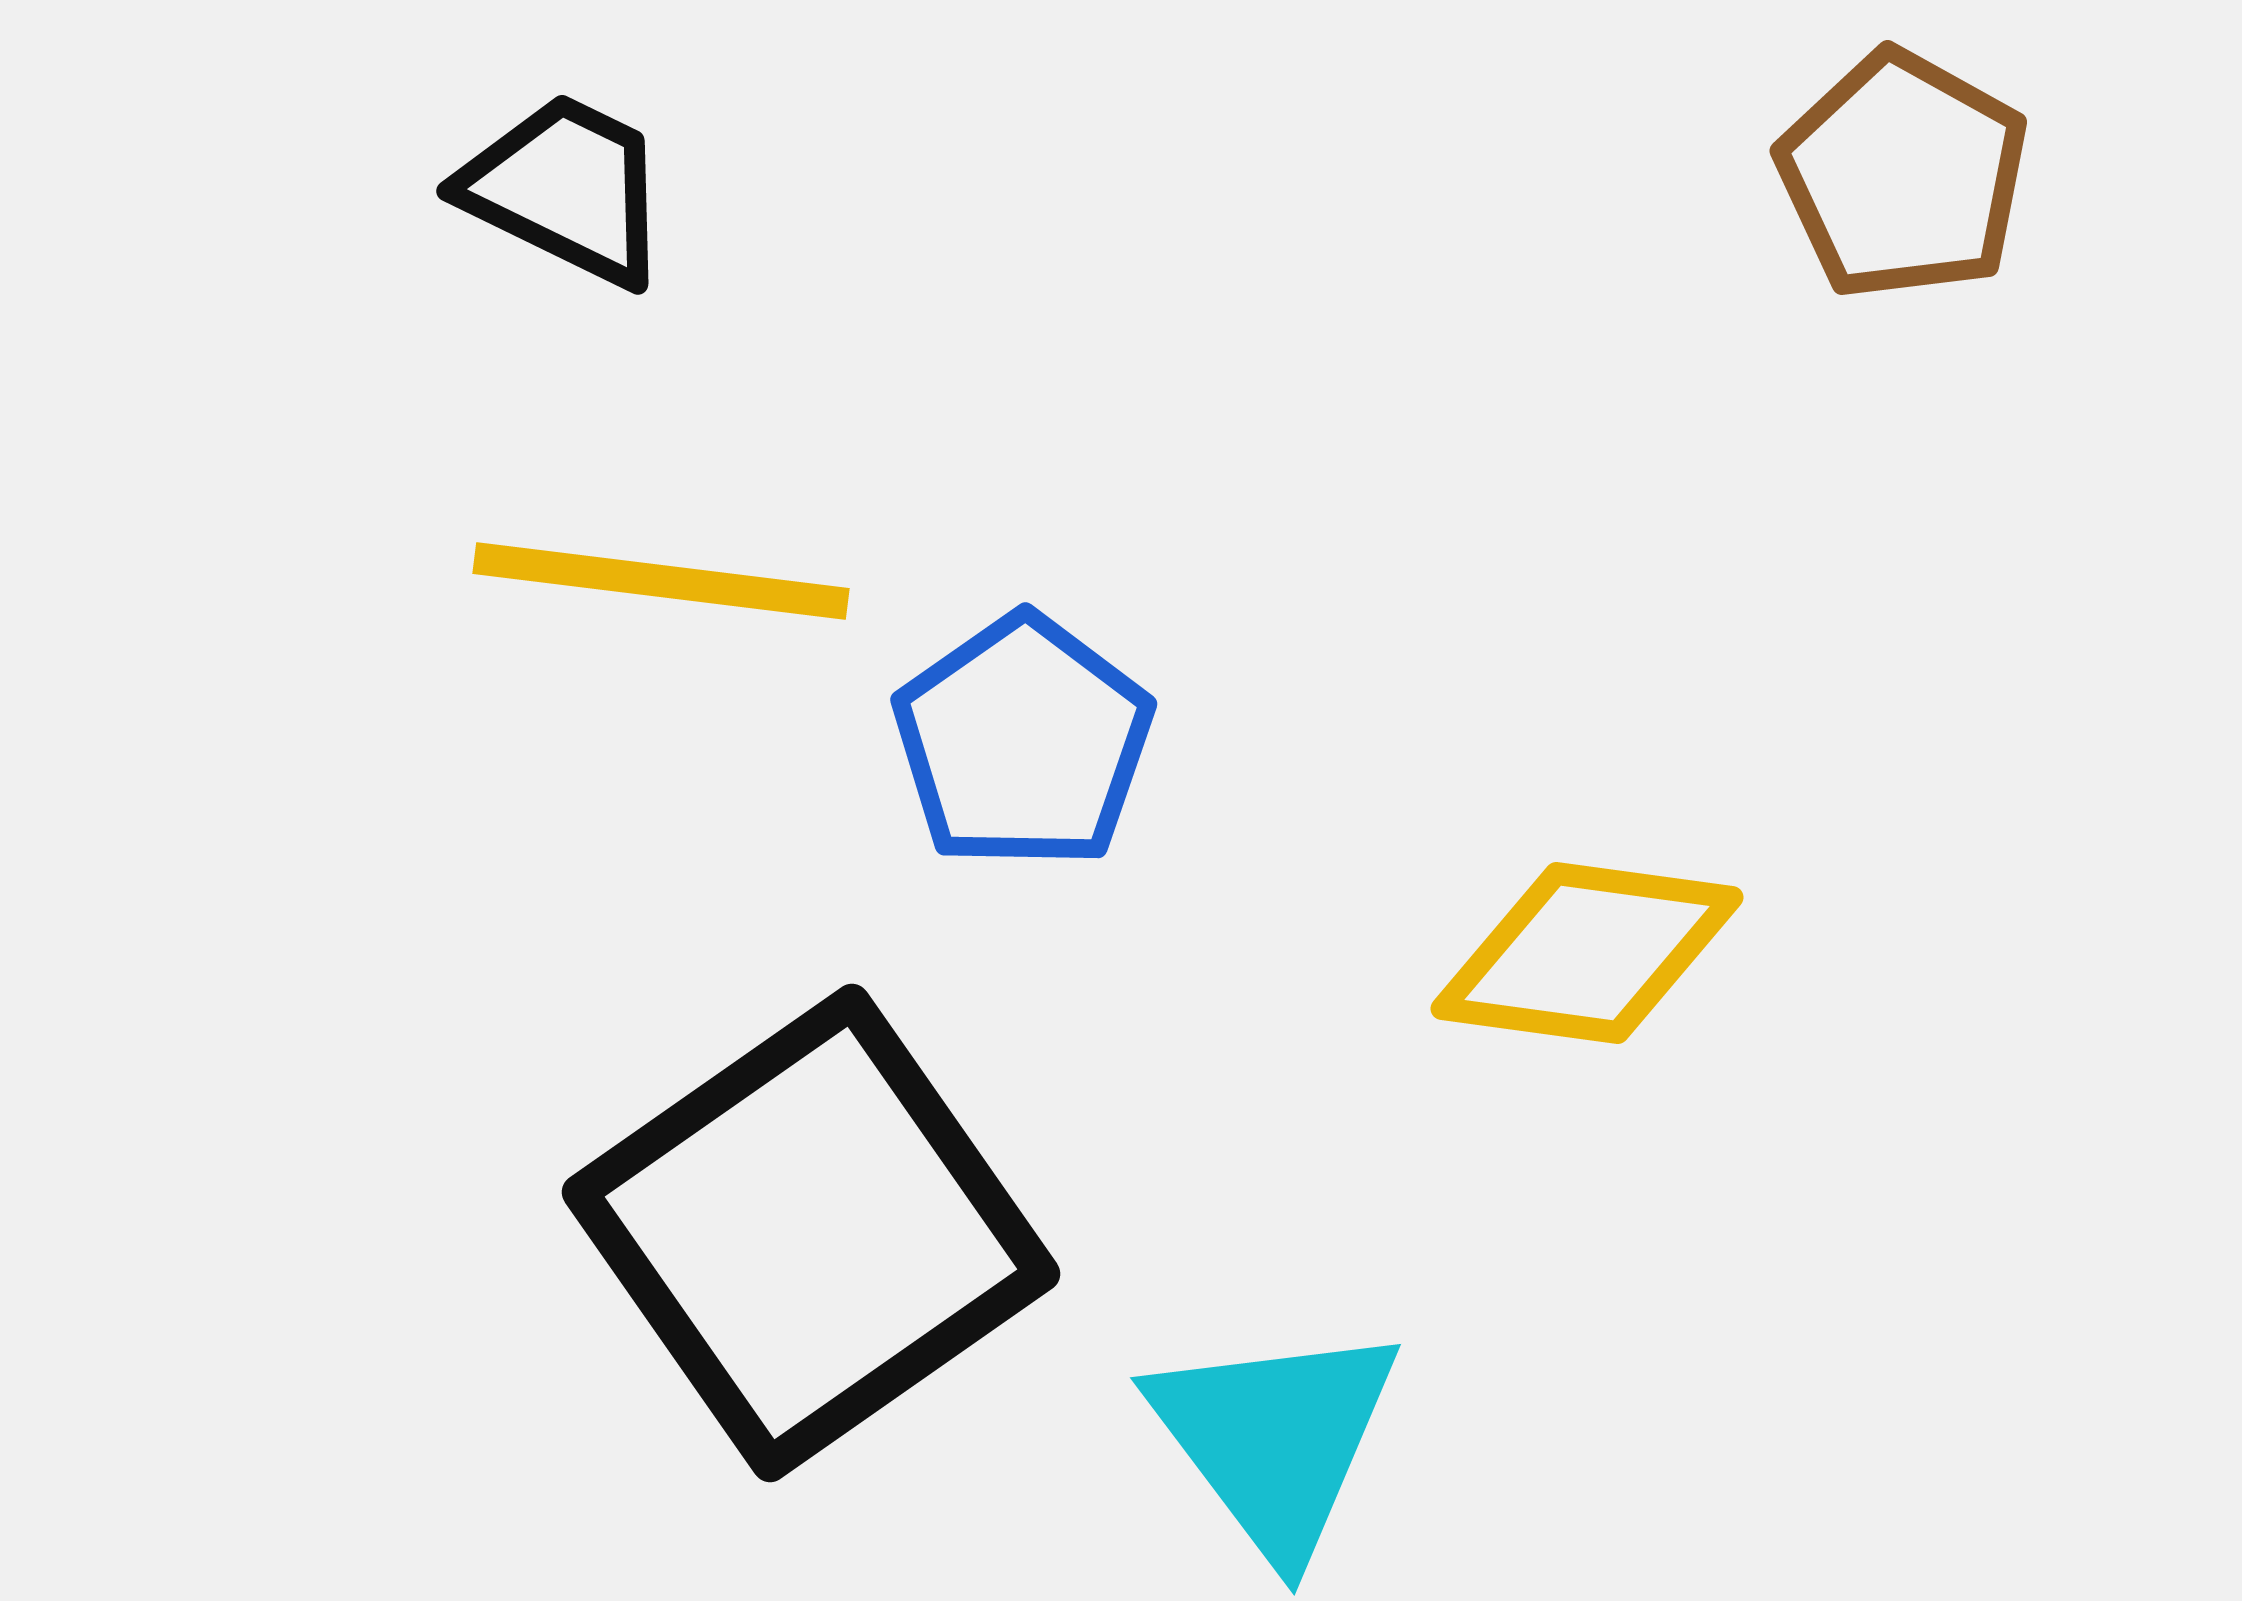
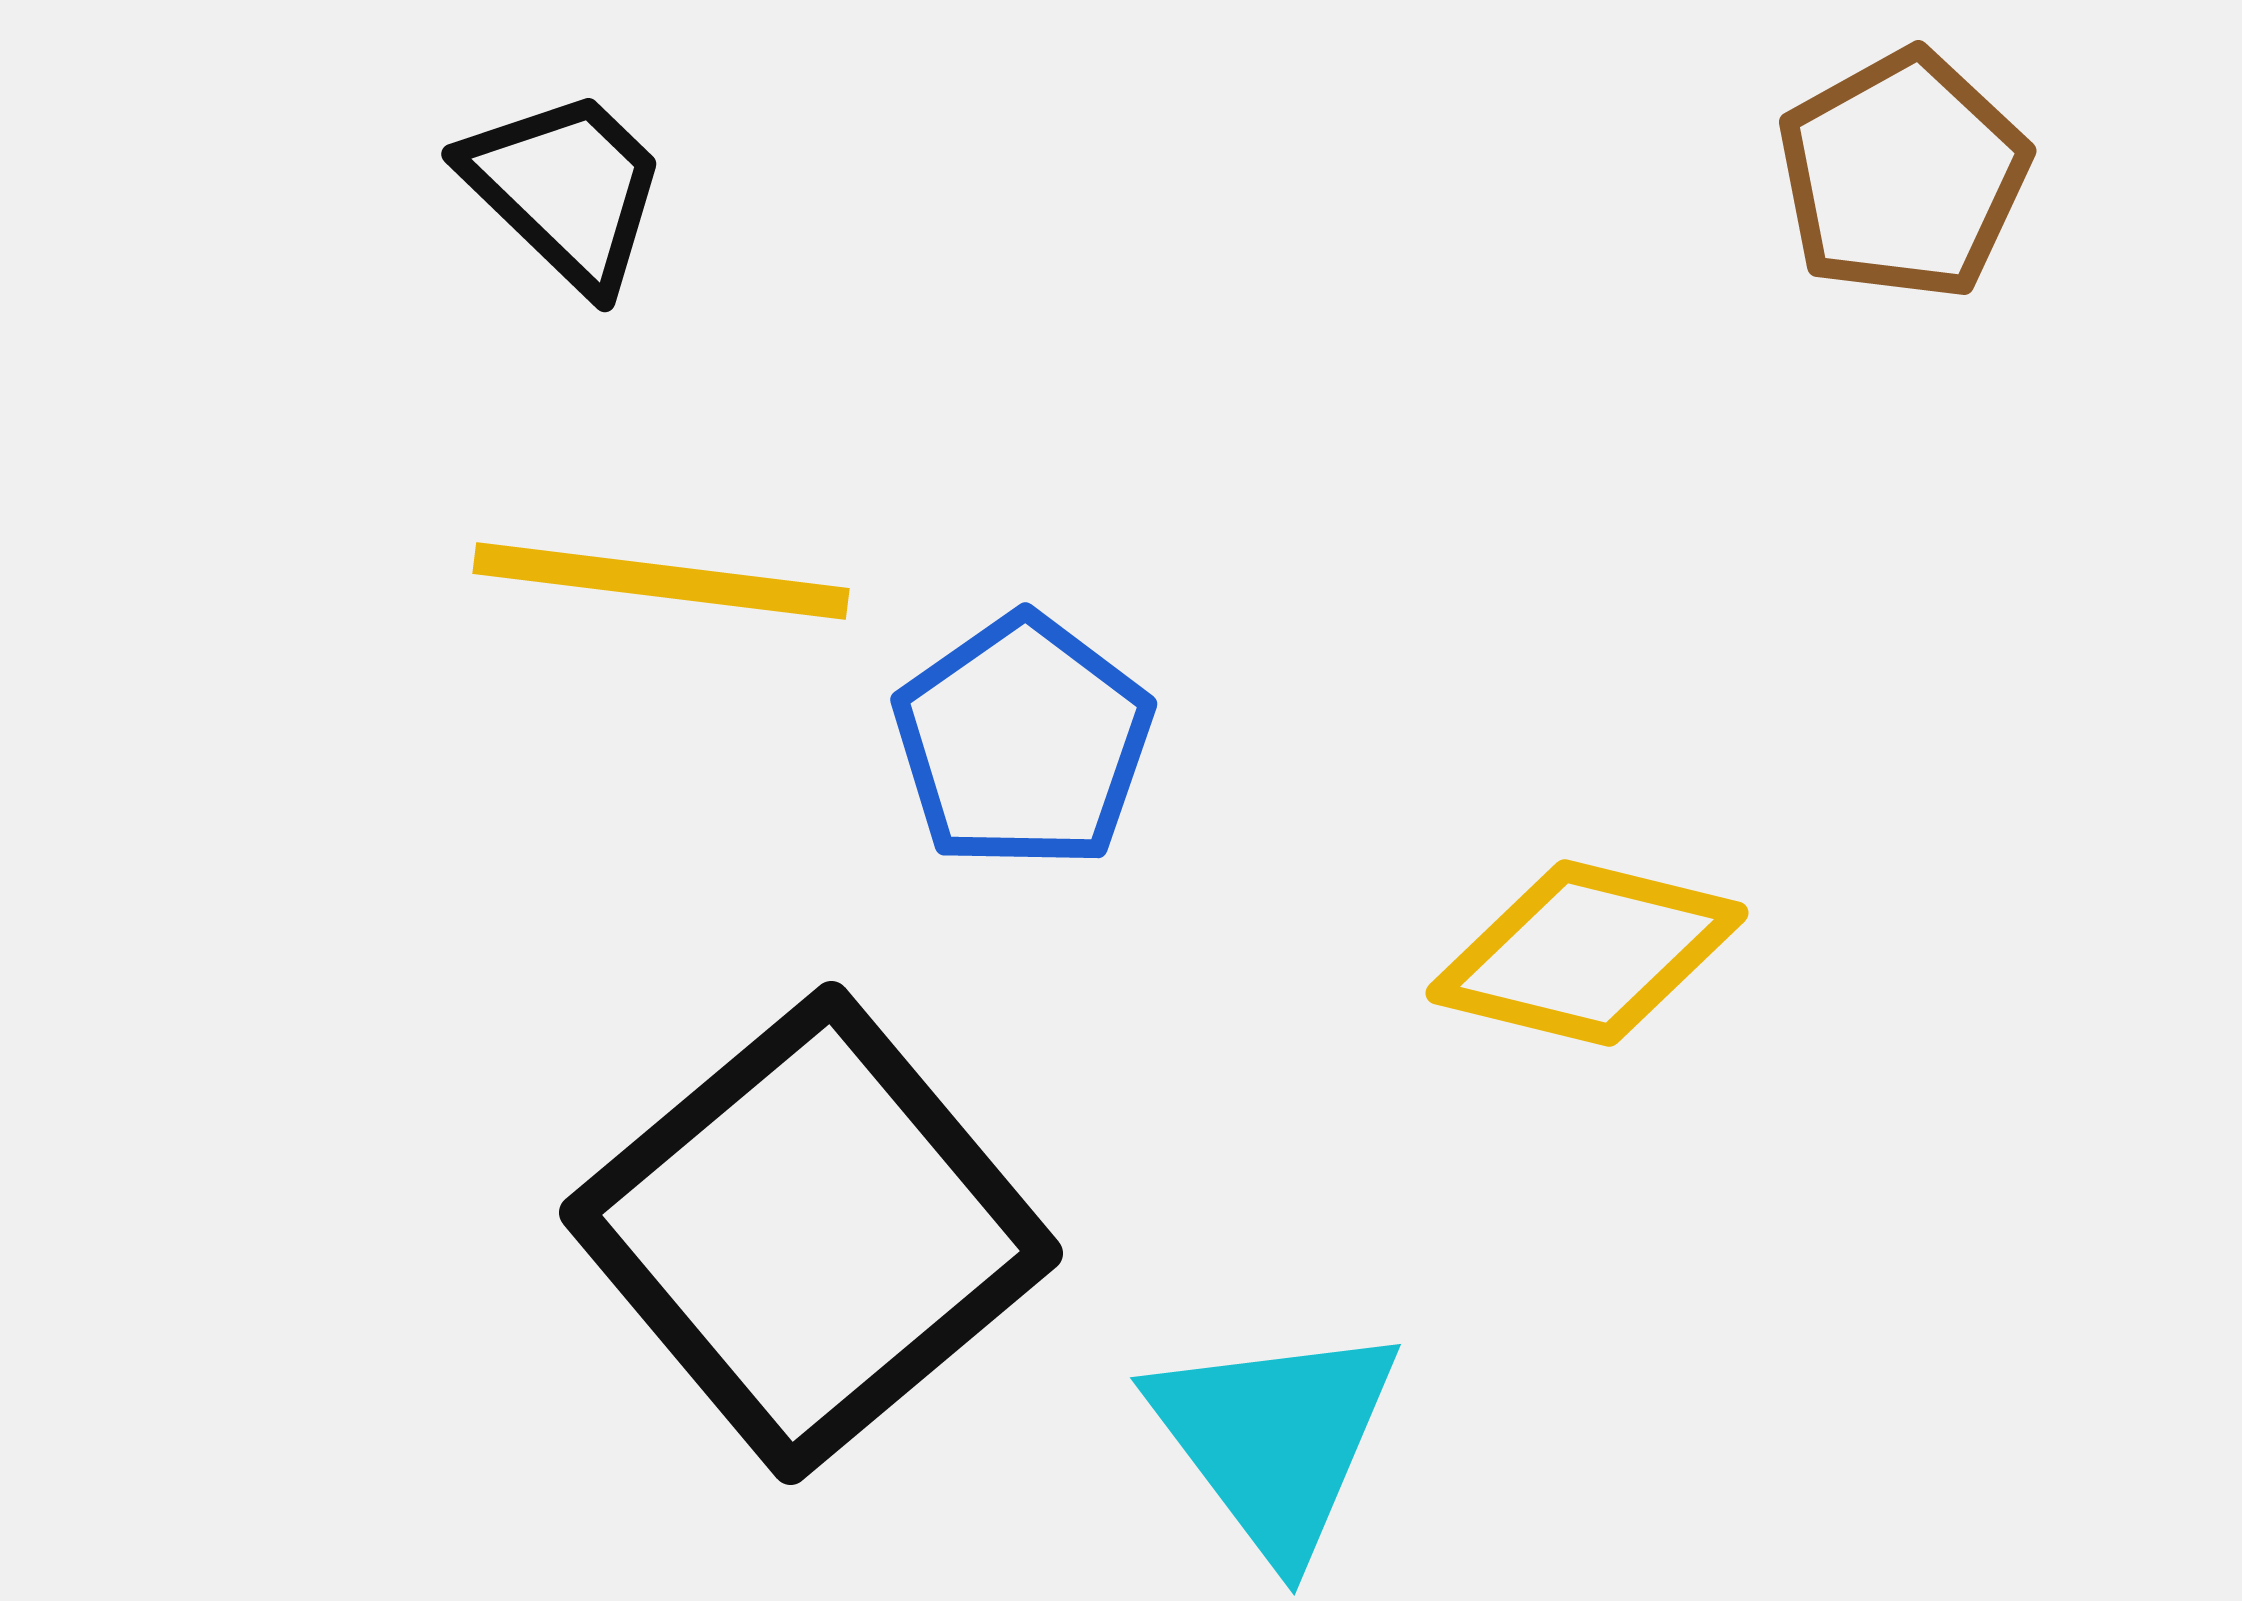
brown pentagon: rotated 14 degrees clockwise
black trapezoid: rotated 18 degrees clockwise
yellow diamond: rotated 6 degrees clockwise
black square: rotated 5 degrees counterclockwise
